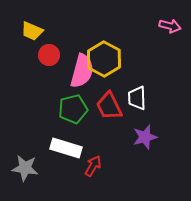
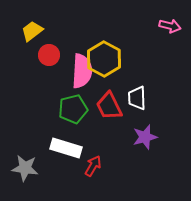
yellow trapezoid: rotated 120 degrees clockwise
pink semicircle: rotated 12 degrees counterclockwise
